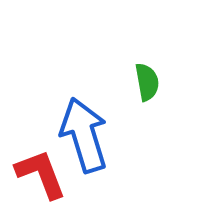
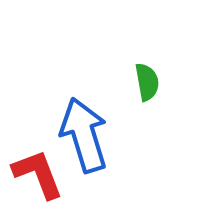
red L-shape: moved 3 px left
